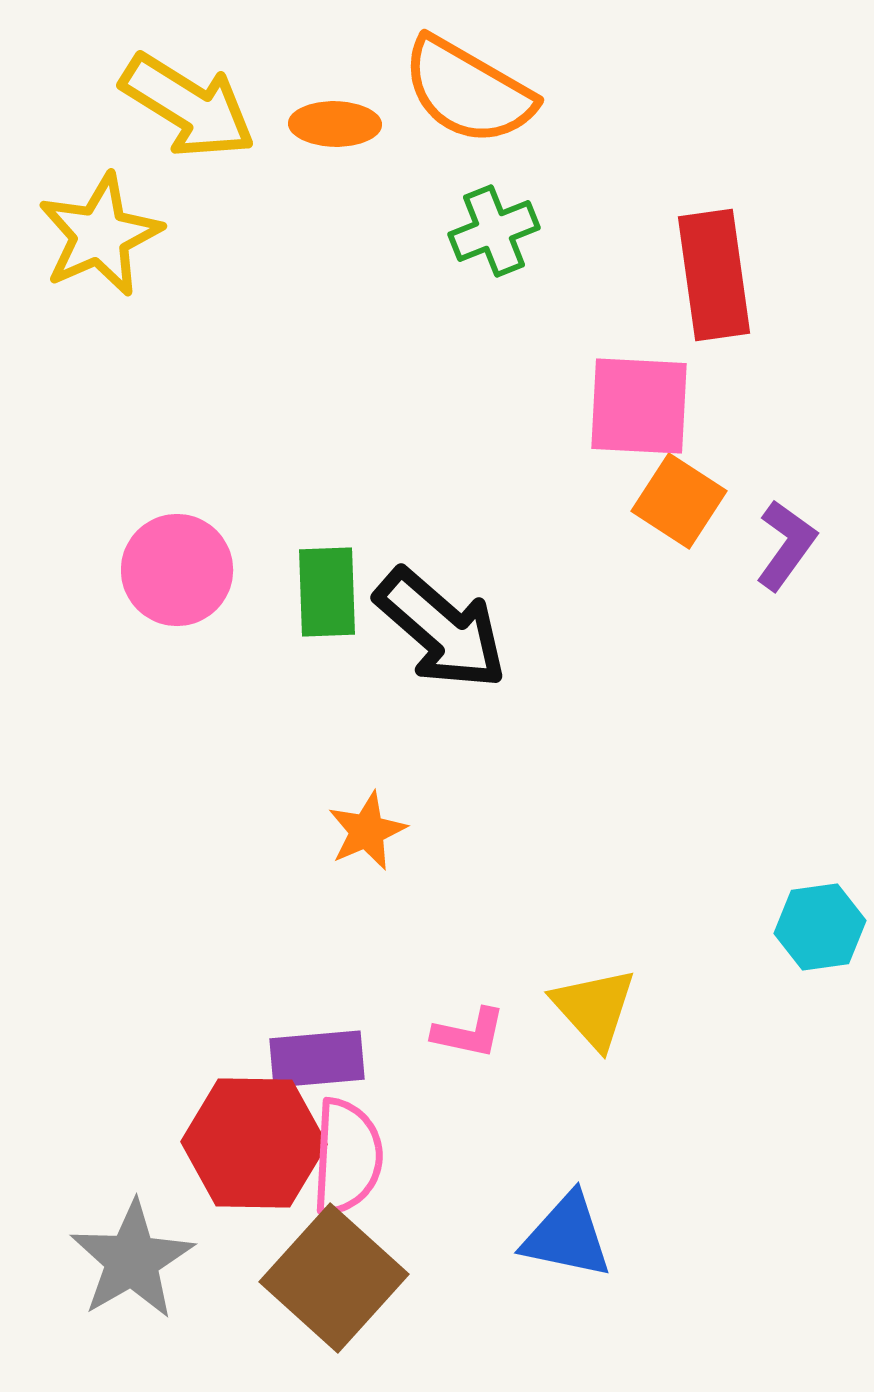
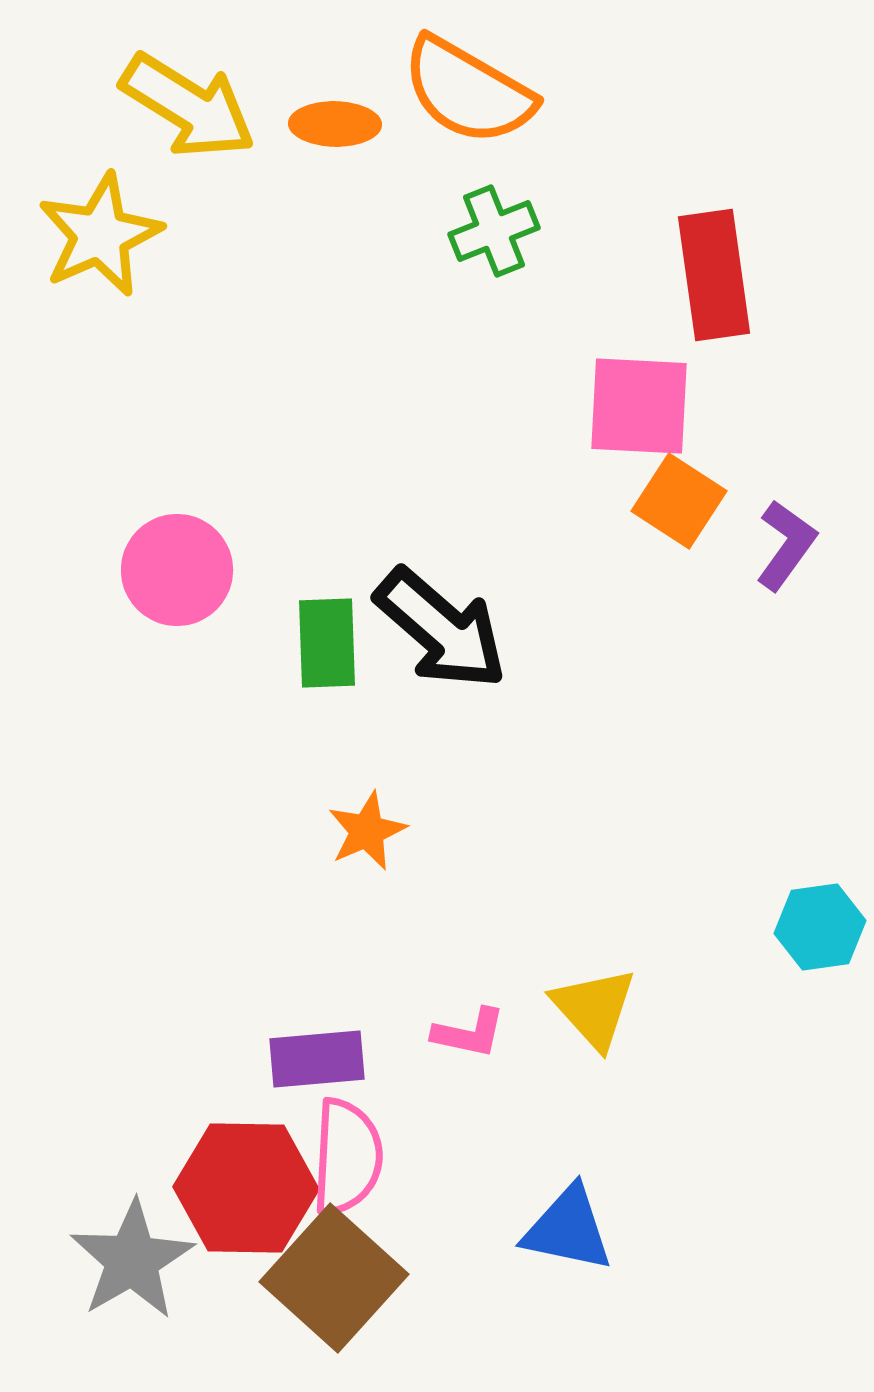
green rectangle: moved 51 px down
red hexagon: moved 8 px left, 45 px down
blue triangle: moved 1 px right, 7 px up
